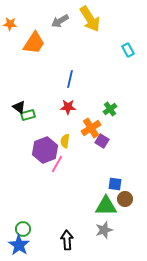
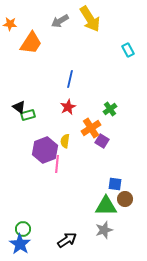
orange trapezoid: moved 3 px left
red star: rotated 28 degrees counterclockwise
pink line: rotated 24 degrees counterclockwise
black arrow: rotated 60 degrees clockwise
blue star: moved 1 px right, 1 px up
